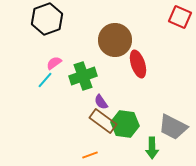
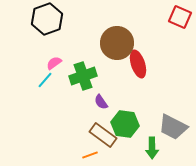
brown circle: moved 2 px right, 3 px down
brown rectangle: moved 14 px down
